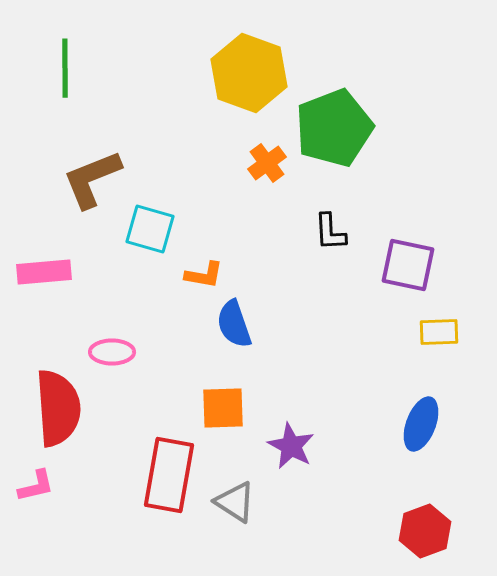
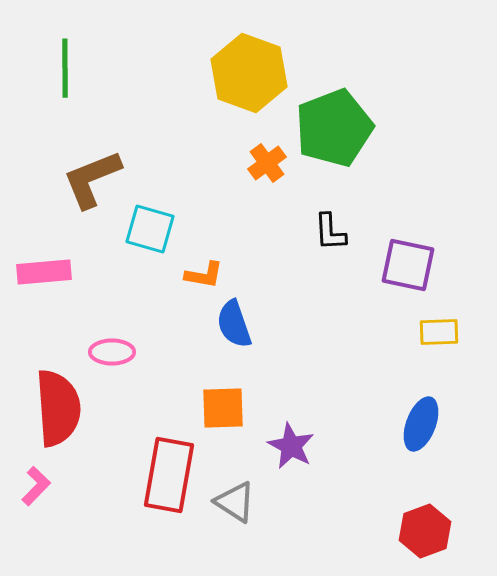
pink L-shape: rotated 33 degrees counterclockwise
